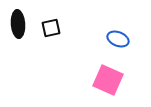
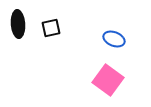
blue ellipse: moved 4 px left
pink square: rotated 12 degrees clockwise
